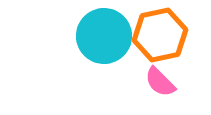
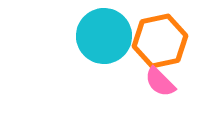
orange hexagon: moved 6 px down
